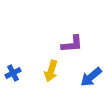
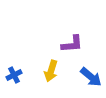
blue cross: moved 1 px right, 2 px down
blue arrow: rotated 100 degrees counterclockwise
